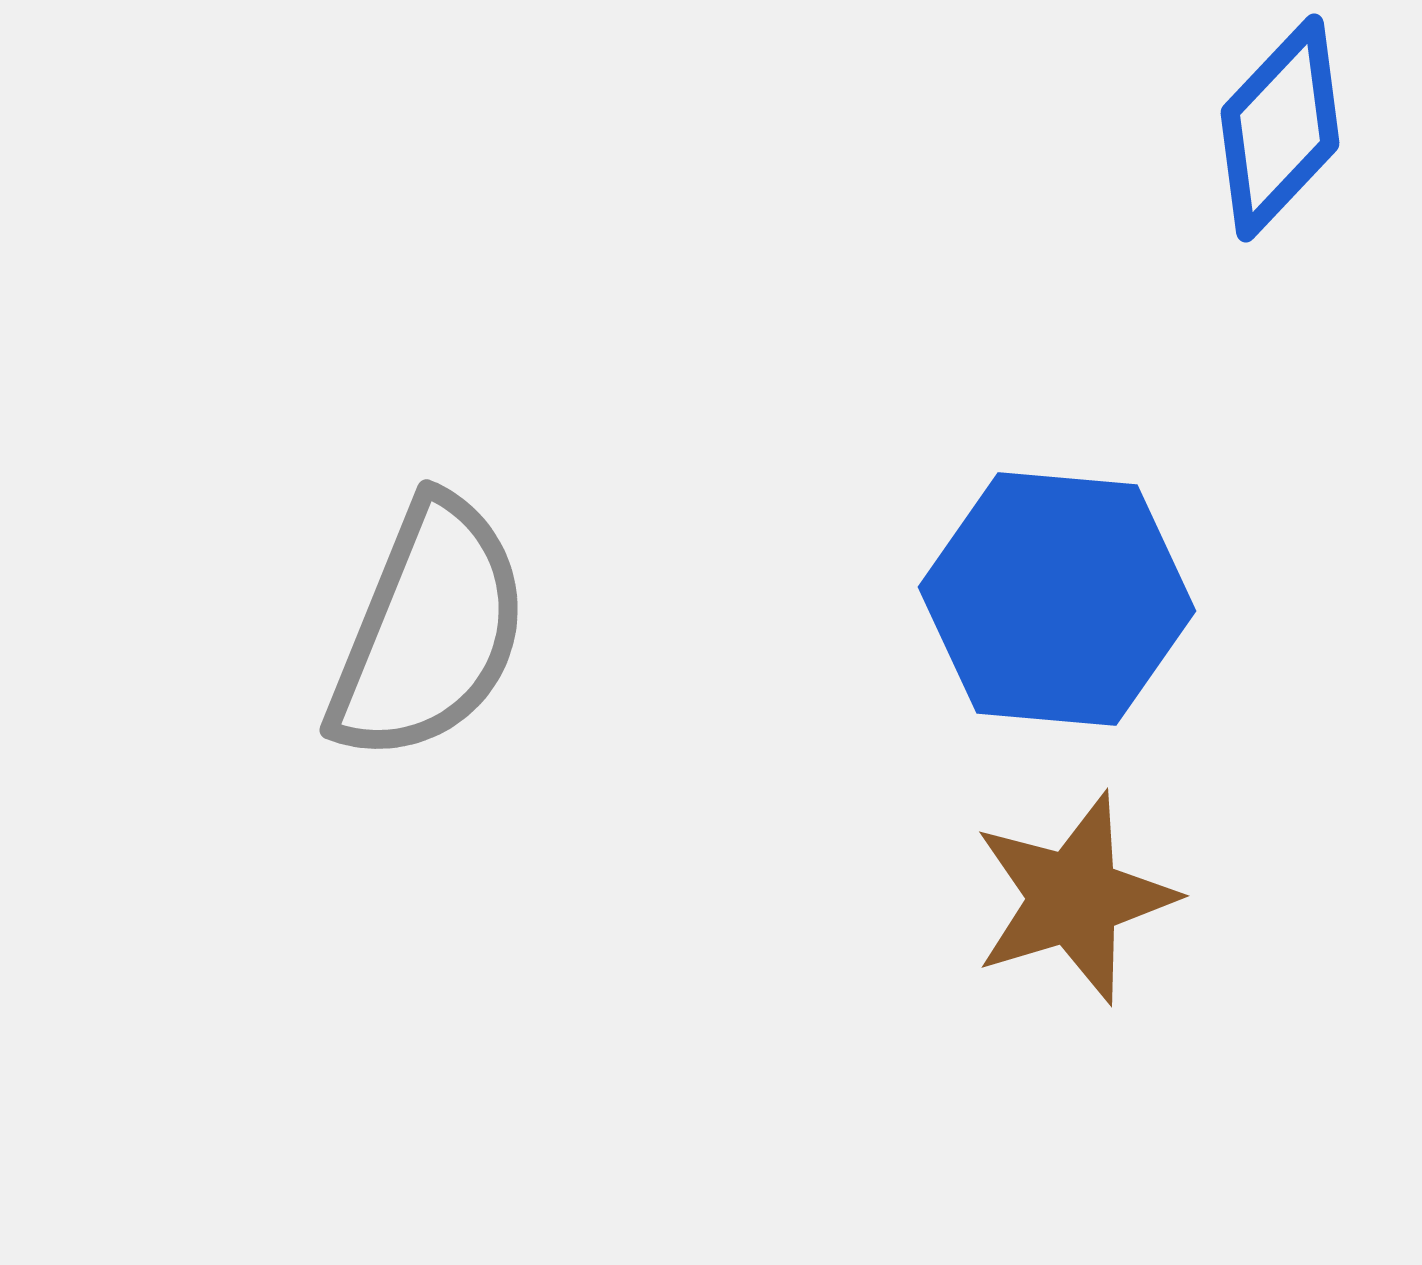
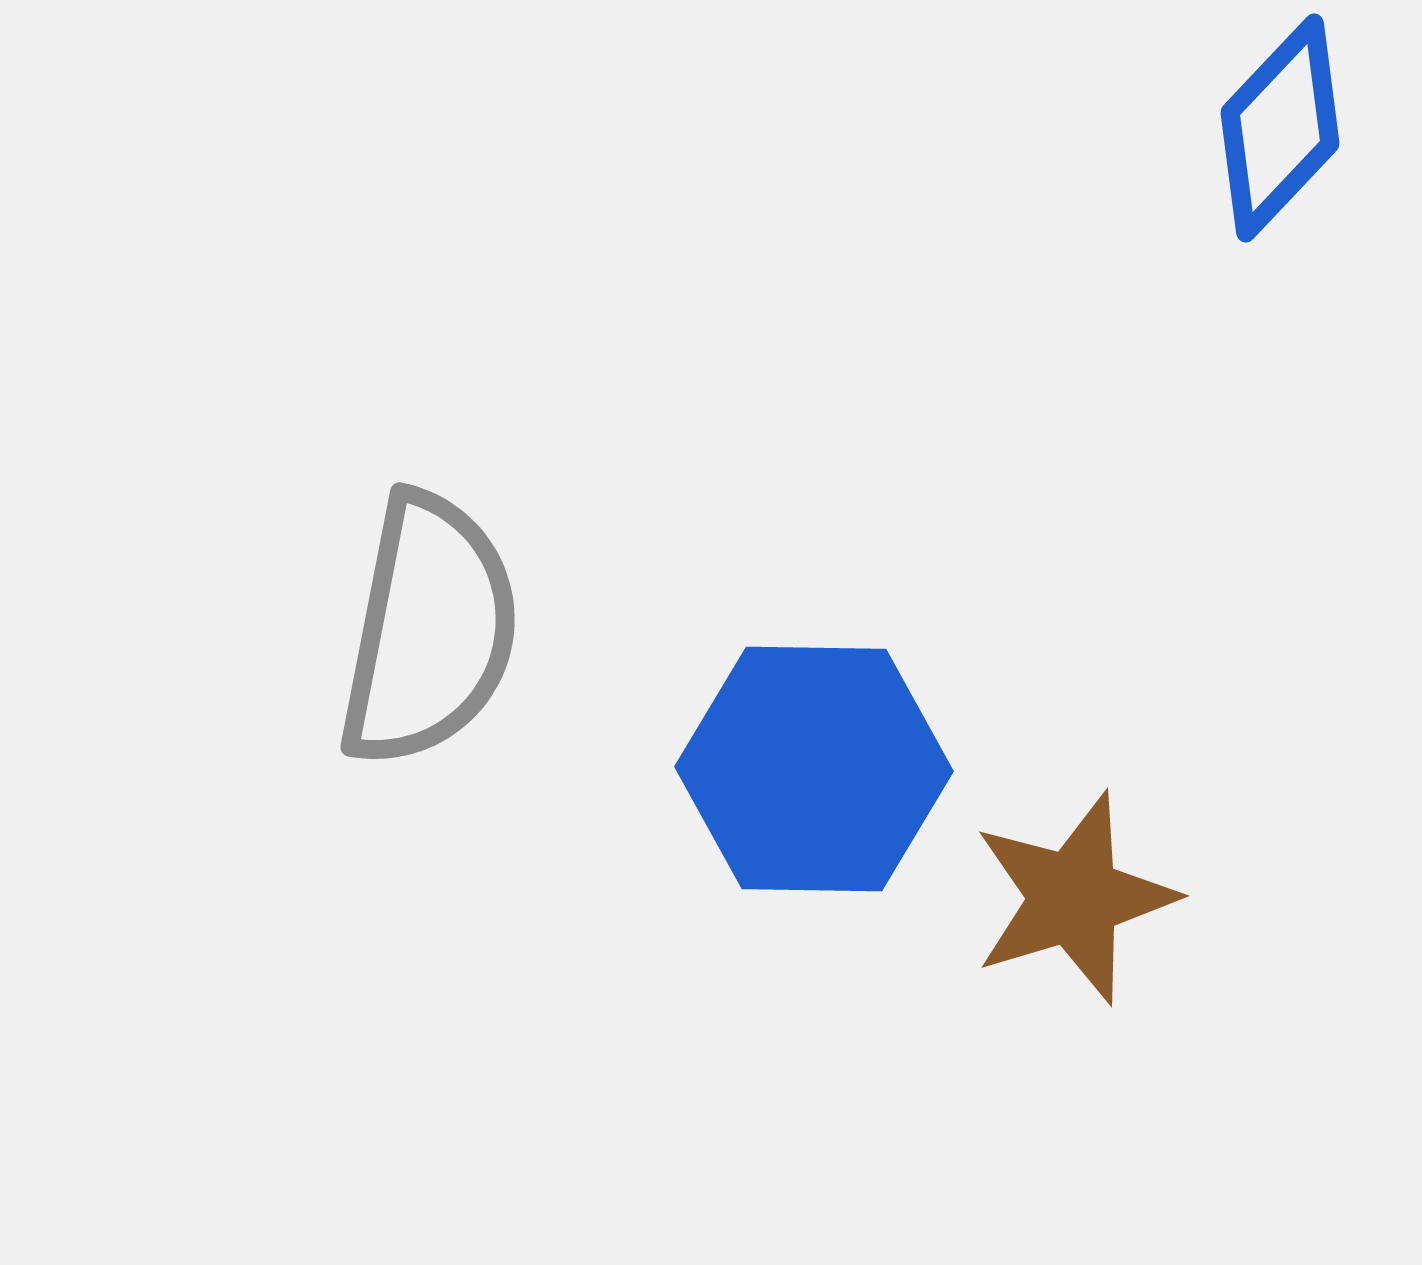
blue hexagon: moved 243 px left, 170 px down; rotated 4 degrees counterclockwise
gray semicircle: rotated 11 degrees counterclockwise
